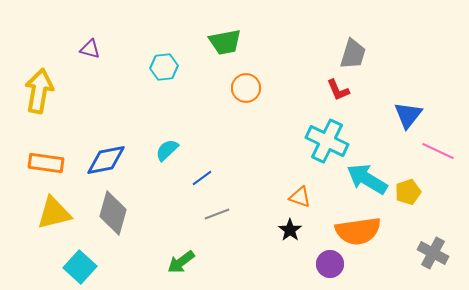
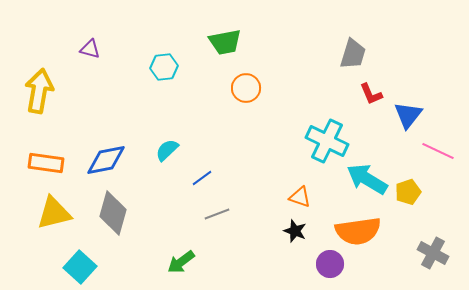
red L-shape: moved 33 px right, 4 px down
black star: moved 5 px right, 1 px down; rotated 15 degrees counterclockwise
